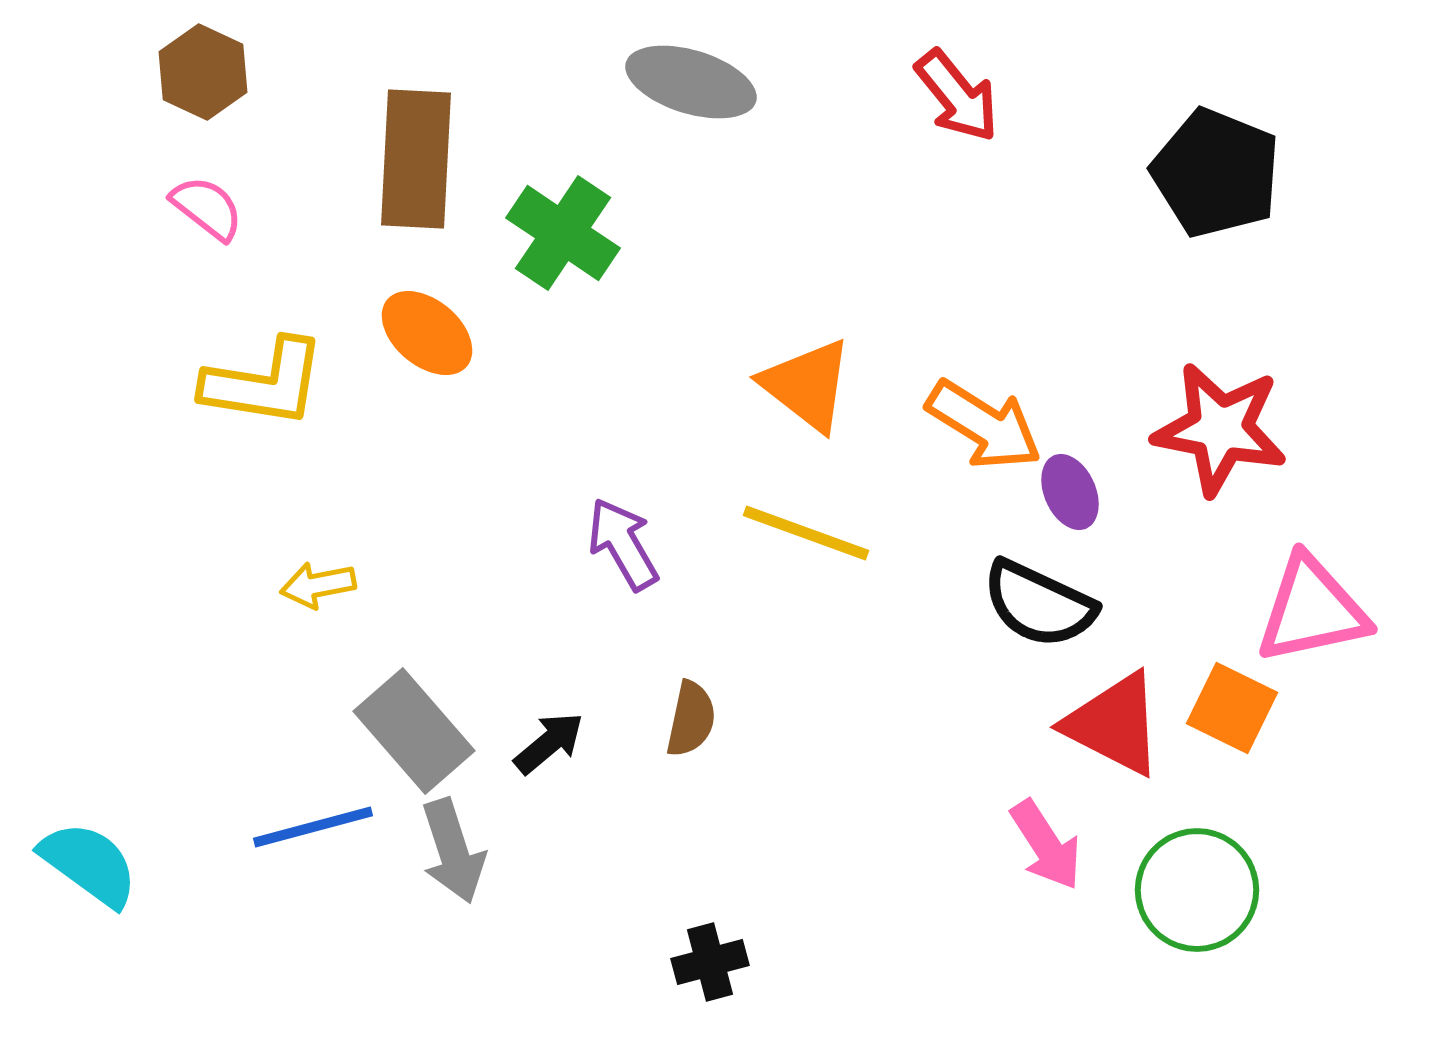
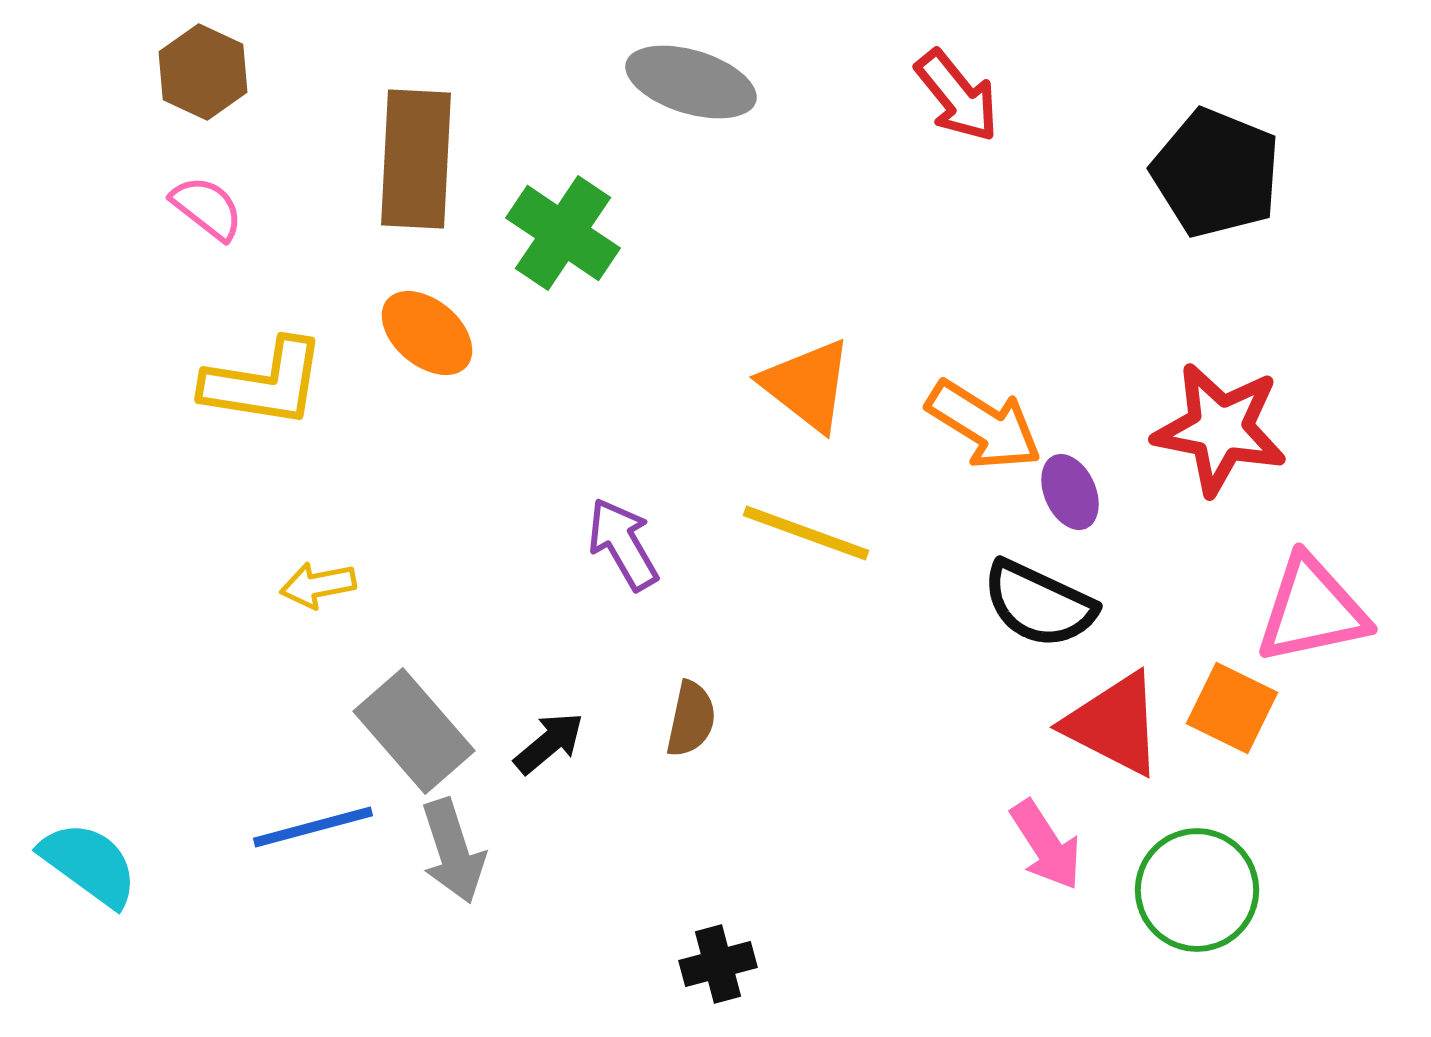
black cross: moved 8 px right, 2 px down
